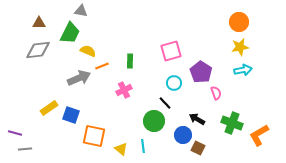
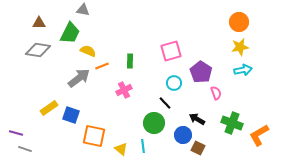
gray triangle: moved 2 px right, 1 px up
gray diamond: rotated 15 degrees clockwise
gray arrow: rotated 15 degrees counterclockwise
green circle: moved 2 px down
purple line: moved 1 px right
gray line: rotated 24 degrees clockwise
